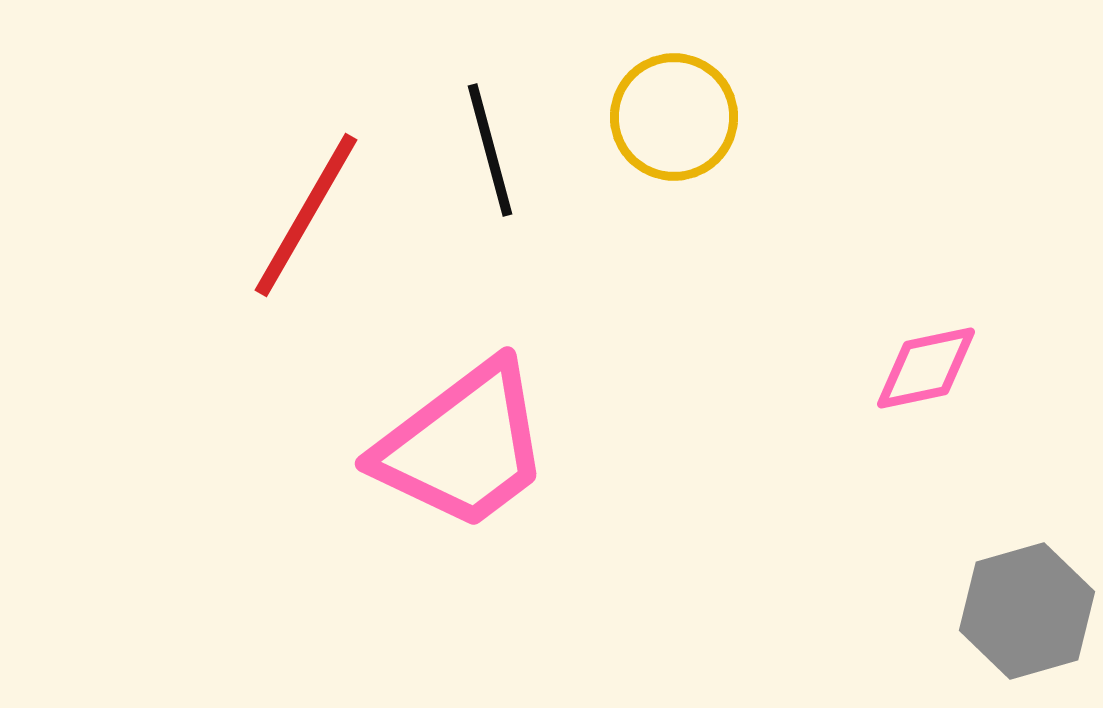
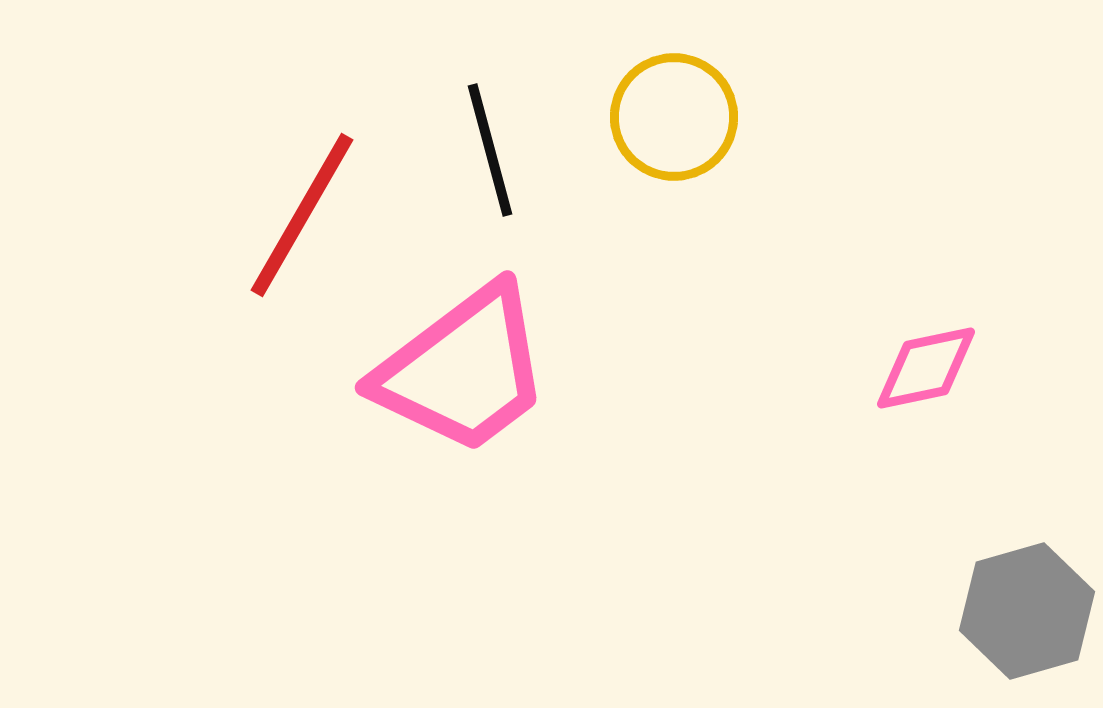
red line: moved 4 px left
pink trapezoid: moved 76 px up
